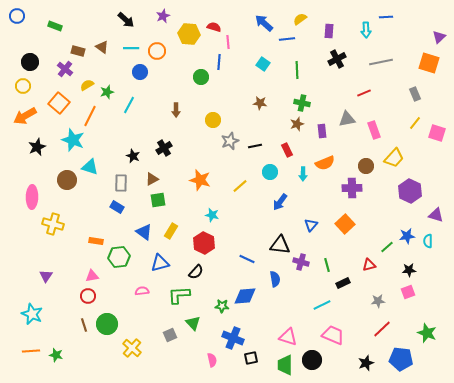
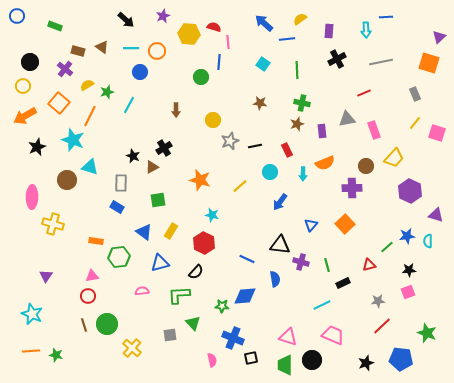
brown triangle at (152, 179): moved 12 px up
red line at (382, 329): moved 3 px up
gray square at (170, 335): rotated 16 degrees clockwise
